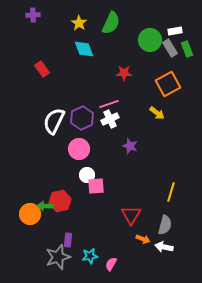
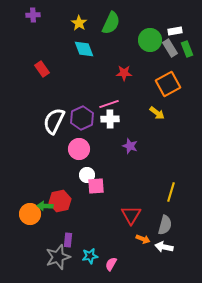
white cross: rotated 24 degrees clockwise
